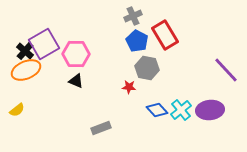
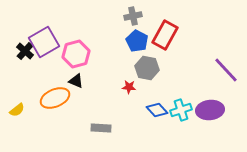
gray cross: rotated 12 degrees clockwise
red rectangle: rotated 60 degrees clockwise
purple square: moved 2 px up
pink hexagon: rotated 16 degrees counterclockwise
orange ellipse: moved 29 px right, 28 px down
cyan cross: rotated 20 degrees clockwise
gray rectangle: rotated 24 degrees clockwise
